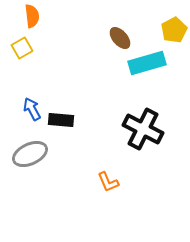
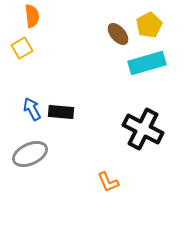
yellow pentagon: moved 25 px left, 5 px up
brown ellipse: moved 2 px left, 4 px up
black rectangle: moved 8 px up
